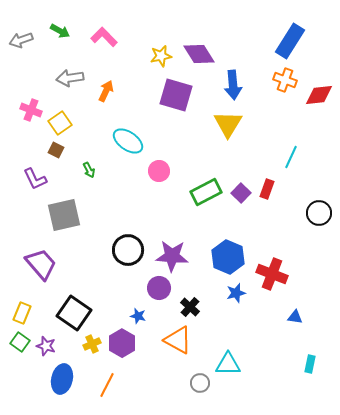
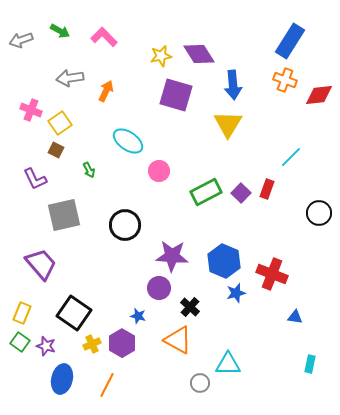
cyan line at (291, 157): rotated 20 degrees clockwise
black circle at (128, 250): moved 3 px left, 25 px up
blue hexagon at (228, 257): moved 4 px left, 4 px down
